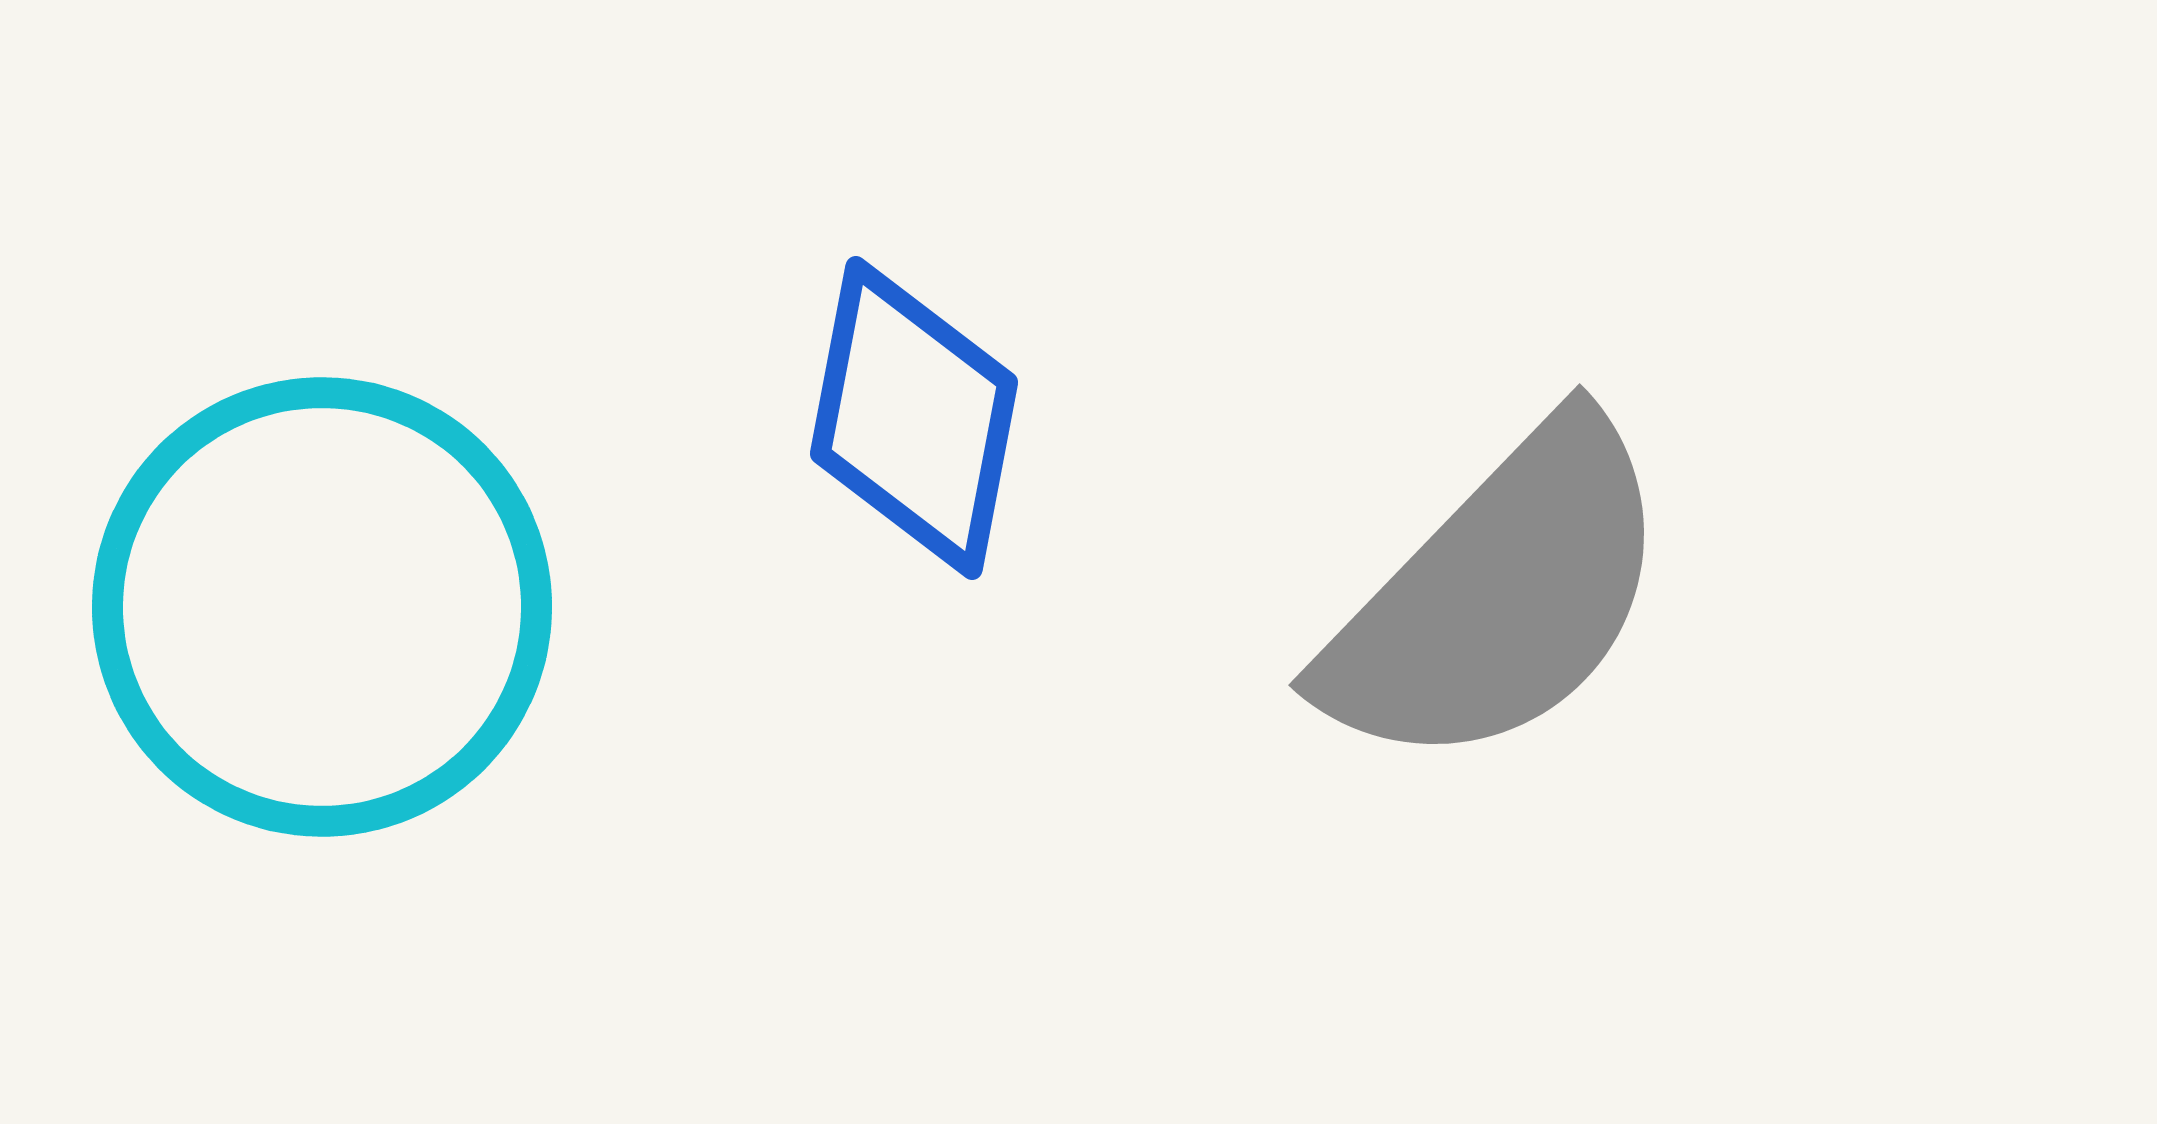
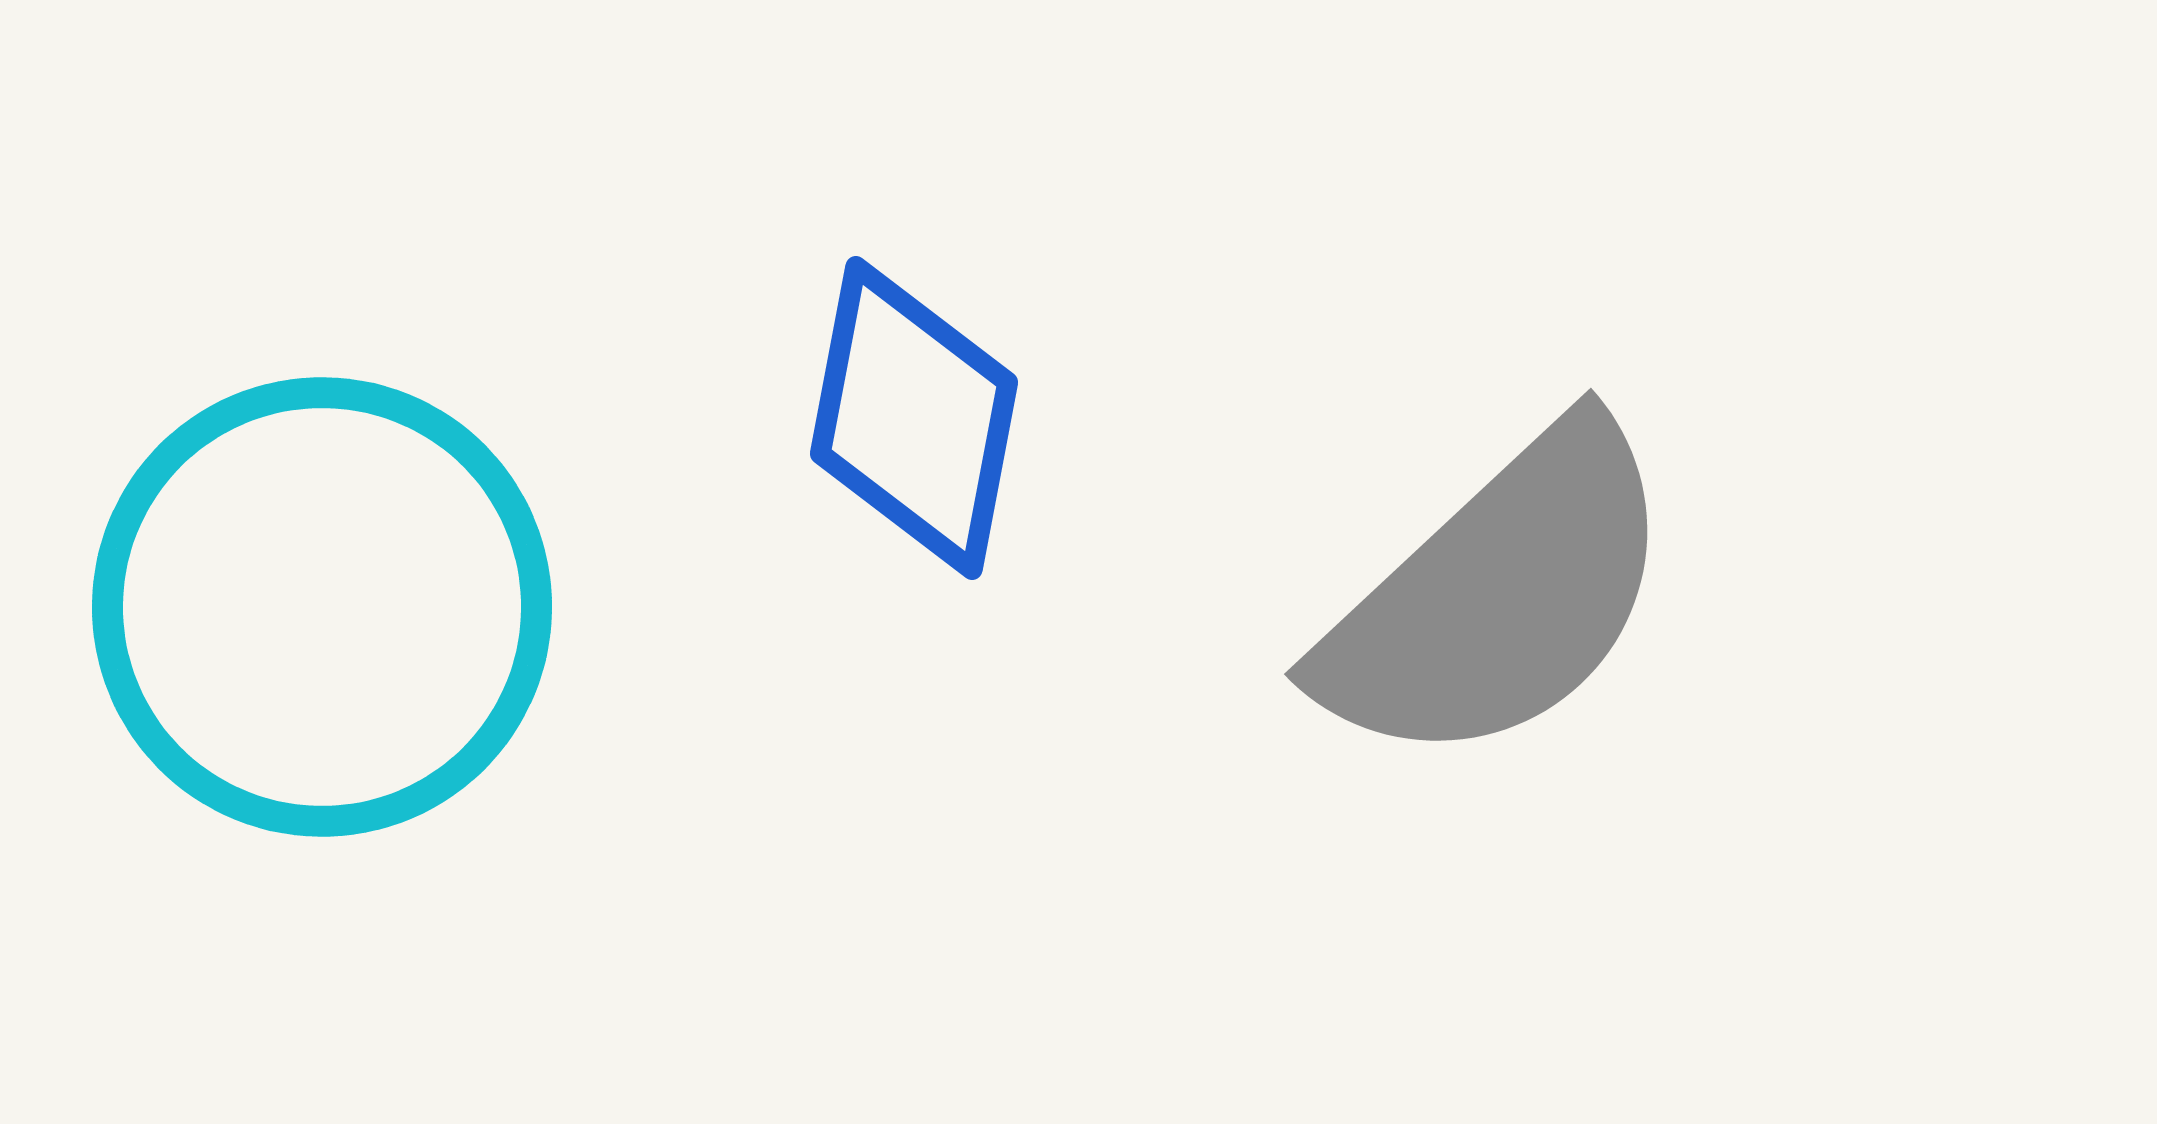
gray semicircle: rotated 3 degrees clockwise
